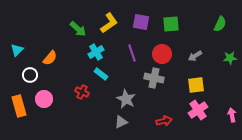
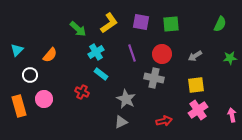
orange semicircle: moved 3 px up
